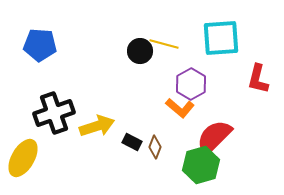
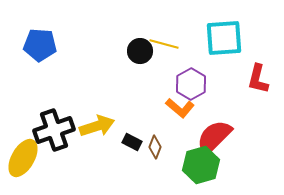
cyan square: moved 3 px right
black cross: moved 17 px down
